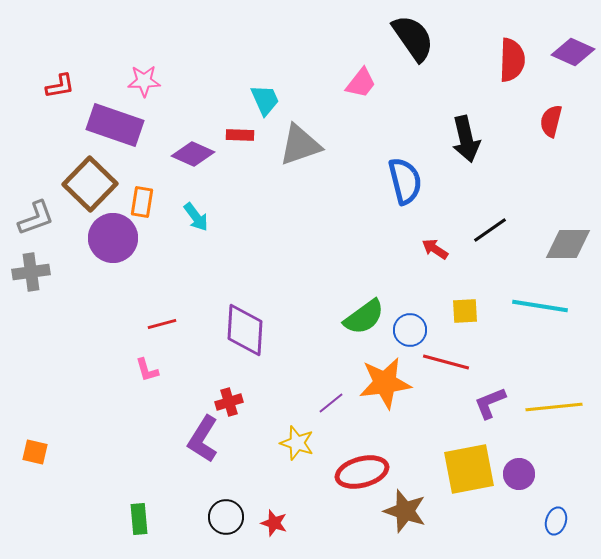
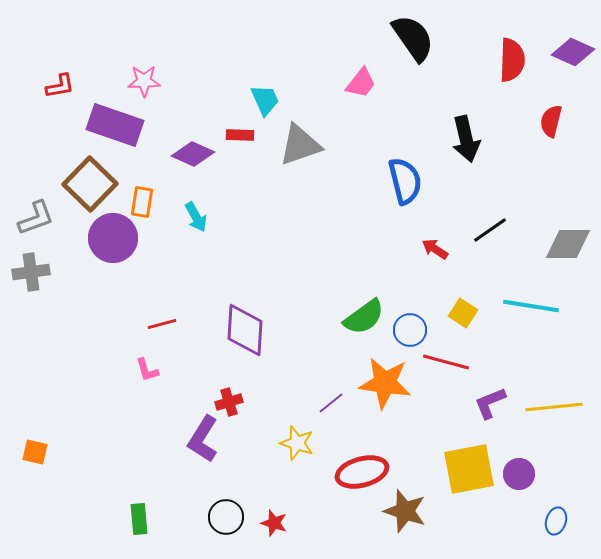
cyan arrow at (196, 217): rotated 8 degrees clockwise
cyan line at (540, 306): moved 9 px left
yellow square at (465, 311): moved 2 px left, 2 px down; rotated 36 degrees clockwise
orange star at (385, 383): rotated 16 degrees clockwise
